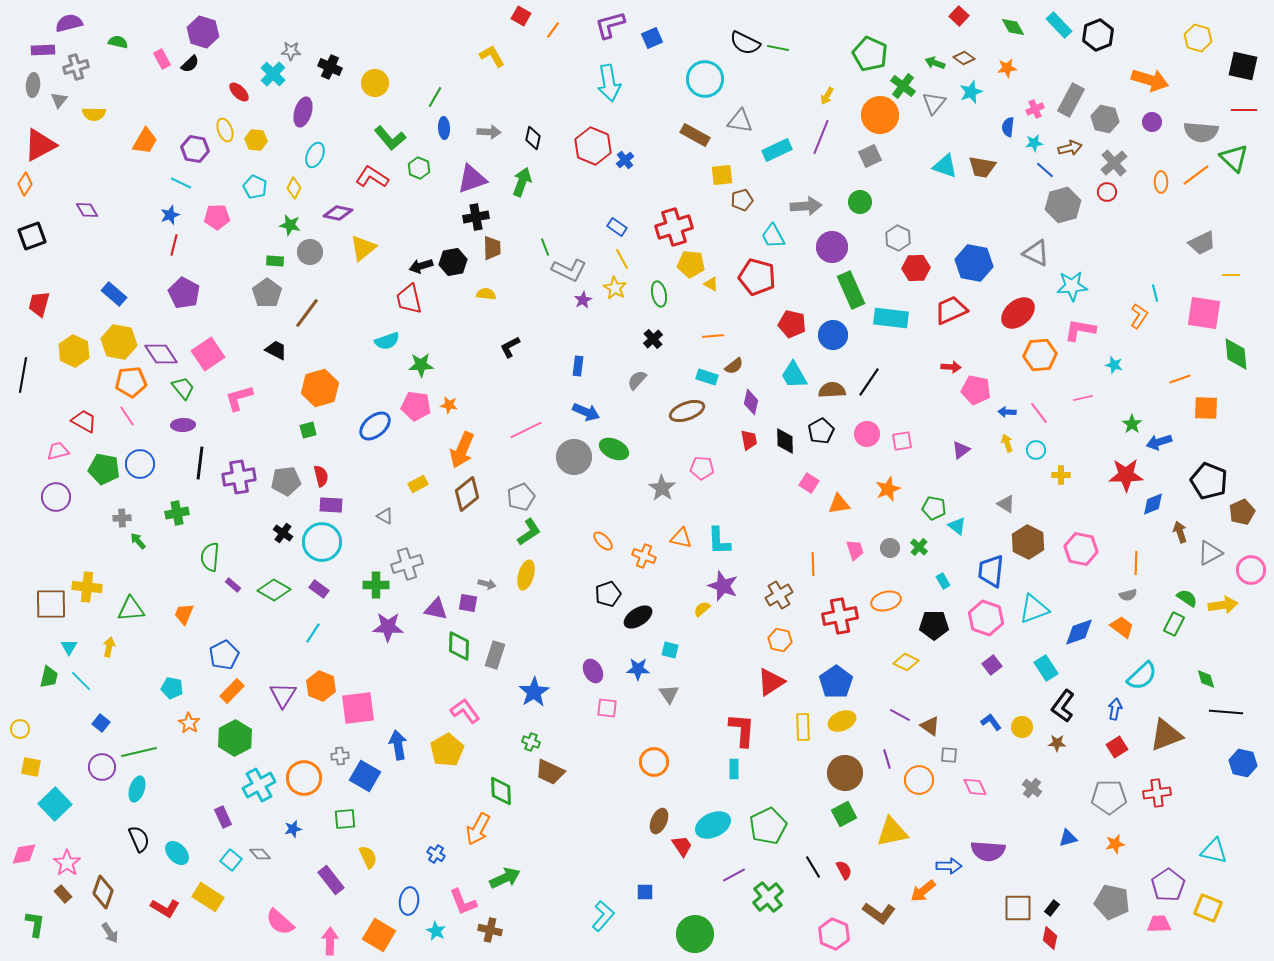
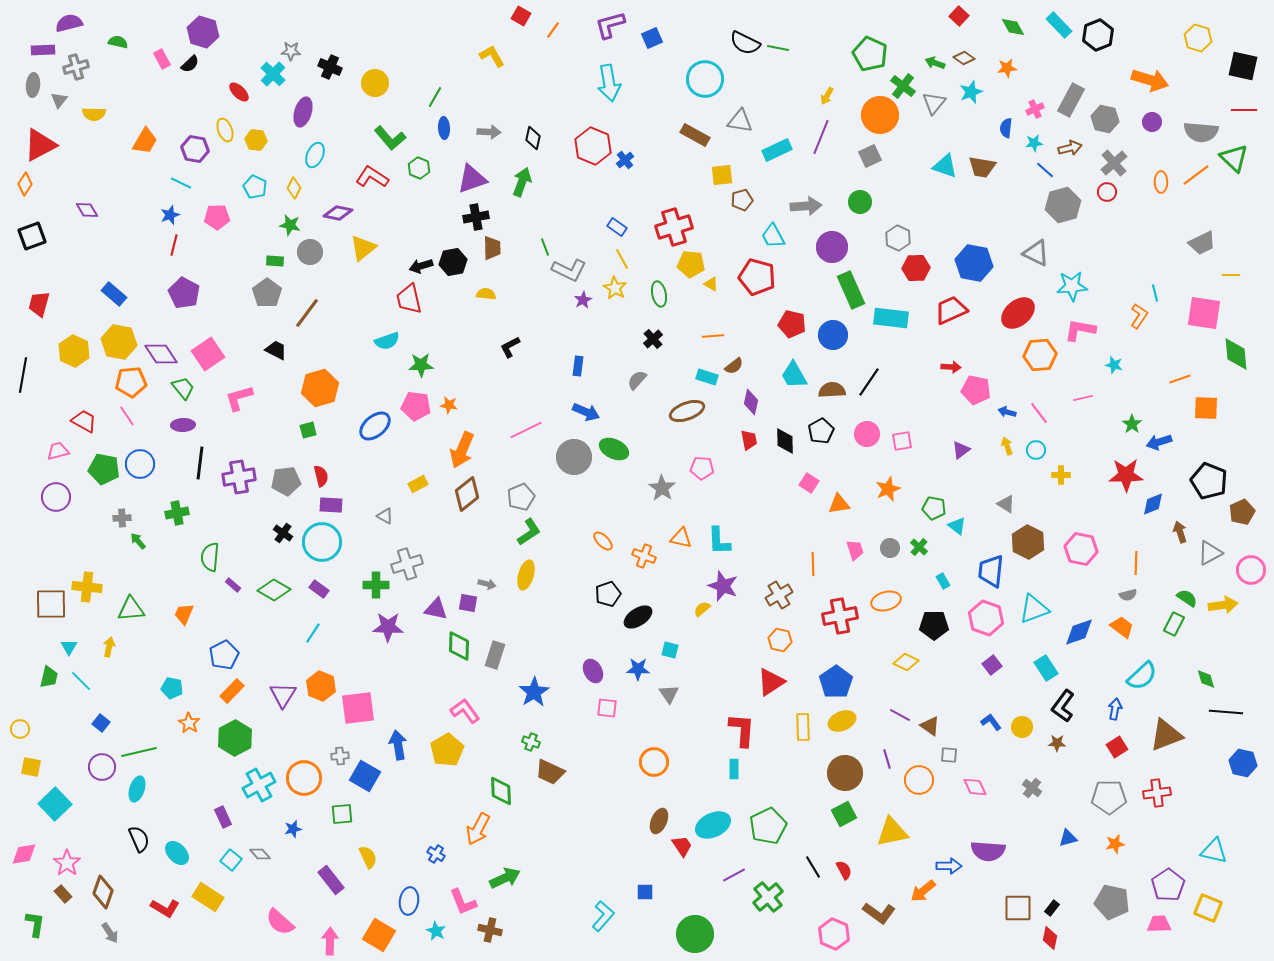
blue semicircle at (1008, 127): moved 2 px left, 1 px down
blue arrow at (1007, 412): rotated 12 degrees clockwise
yellow arrow at (1007, 443): moved 3 px down
green square at (345, 819): moved 3 px left, 5 px up
